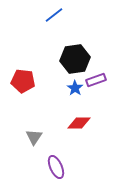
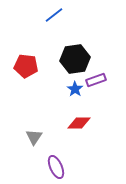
red pentagon: moved 3 px right, 15 px up
blue star: moved 1 px down
